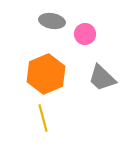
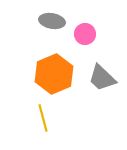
orange hexagon: moved 8 px right
